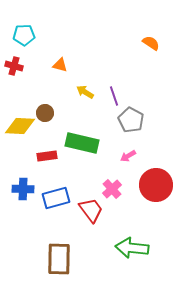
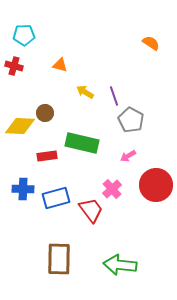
green arrow: moved 12 px left, 17 px down
